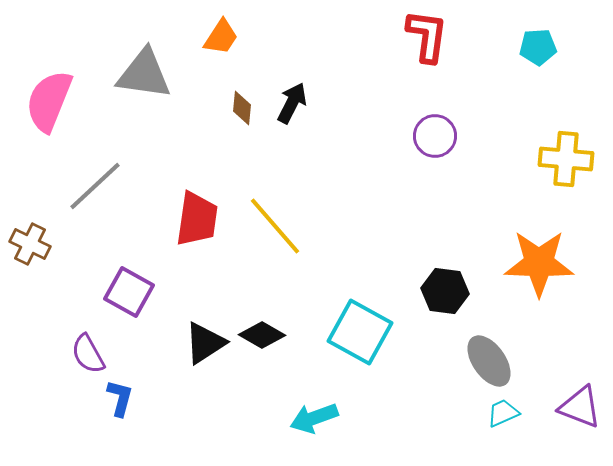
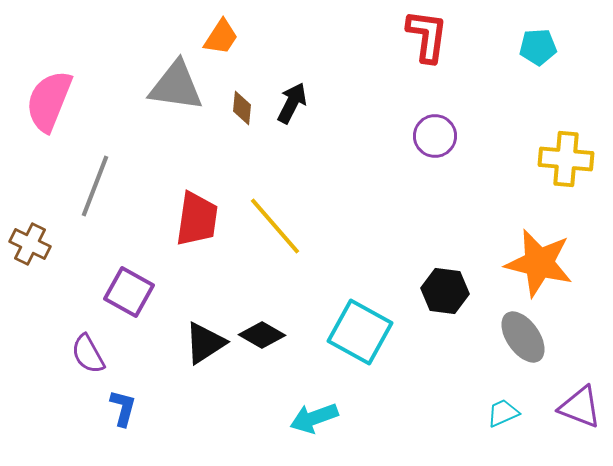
gray triangle: moved 32 px right, 12 px down
gray line: rotated 26 degrees counterclockwise
orange star: rotated 12 degrees clockwise
gray ellipse: moved 34 px right, 24 px up
blue L-shape: moved 3 px right, 10 px down
